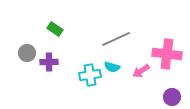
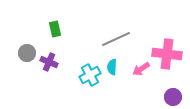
green rectangle: rotated 42 degrees clockwise
purple cross: rotated 24 degrees clockwise
cyan semicircle: rotated 77 degrees clockwise
pink arrow: moved 2 px up
cyan cross: rotated 20 degrees counterclockwise
purple circle: moved 1 px right
